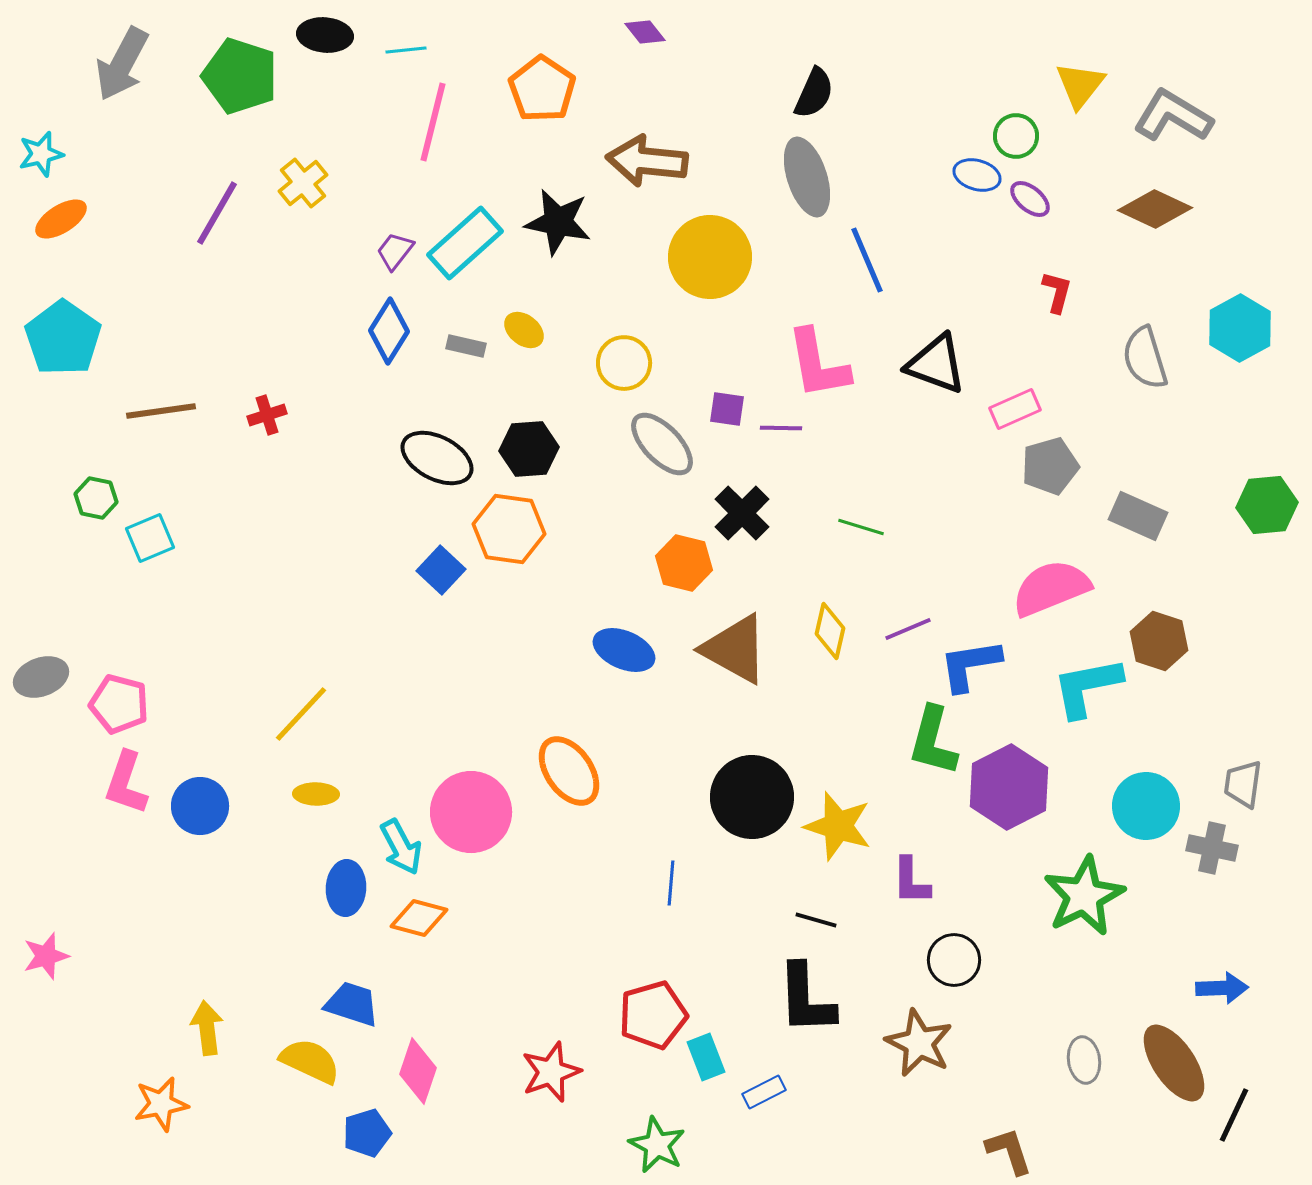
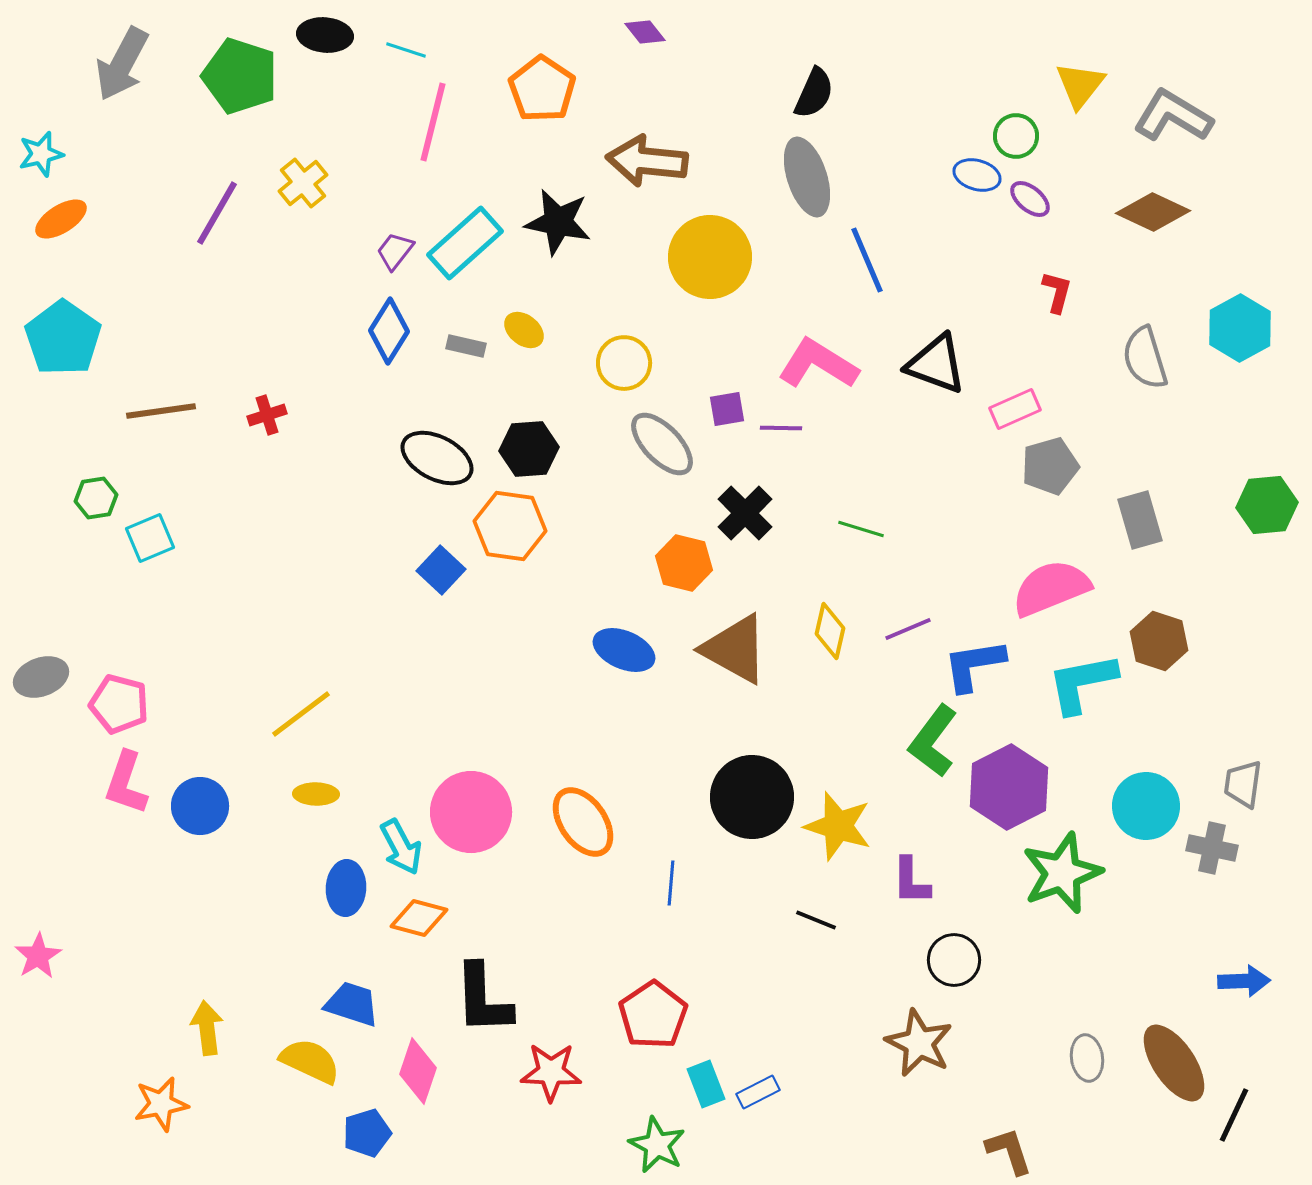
cyan line at (406, 50): rotated 24 degrees clockwise
brown diamond at (1155, 209): moved 2 px left, 3 px down
pink L-shape at (818, 364): rotated 132 degrees clockwise
purple square at (727, 409): rotated 18 degrees counterclockwise
green hexagon at (96, 498): rotated 21 degrees counterclockwise
black cross at (742, 513): moved 3 px right
gray rectangle at (1138, 516): moved 2 px right, 4 px down; rotated 50 degrees clockwise
green line at (861, 527): moved 2 px down
orange hexagon at (509, 529): moved 1 px right, 3 px up
blue L-shape at (970, 665): moved 4 px right
cyan L-shape at (1087, 687): moved 5 px left, 4 px up
yellow line at (301, 714): rotated 10 degrees clockwise
green L-shape at (933, 741): rotated 22 degrees clockwise
orange ellipse at (569, 771): moved 14 px right, 51 px down
green star at (1084, 896): moved 22 px left, 23 px up; rotated 6 degrees clockwise
black line at (816, 920): rotated 6 degrees clockwise
pink star at (46, 956): moved 8 px left; rotated 15 degrees counterclockwise
blue arrow at (1222, 988): moved 22 px right, 7 px up
black L-shape at (806, 999): moved 323 px left
red pentagon at (653, 1015): rotated 18 degrees counterclockwise
cyan rectangle at (706, 1057): moved 27 px down
gray ellipse at (1084, 1060): moved 3 px right, 2 px up
red star at (551, 1072): rotated 22 degrees clockwise
blue rectangle at (764, 1092): moved 6 px left
